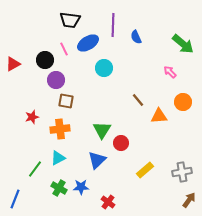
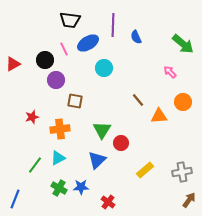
brown square: moved 9 px right
green line: moved 4 px up
